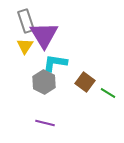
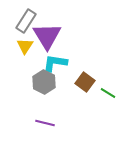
gray rectangle: rotated 50 degrees clockwise
purple triangle: moved 3 px right, 1 px down
